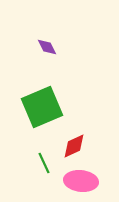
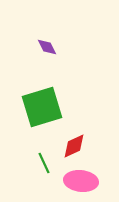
green square: rotated 6 degrees clockwise
